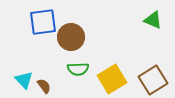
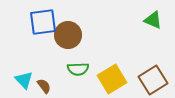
brown circle: moved 3 px left, 2 px up
